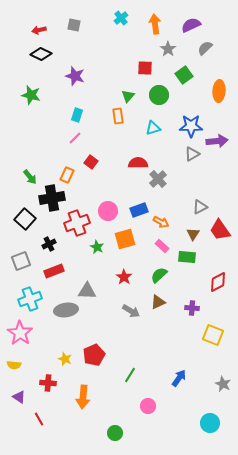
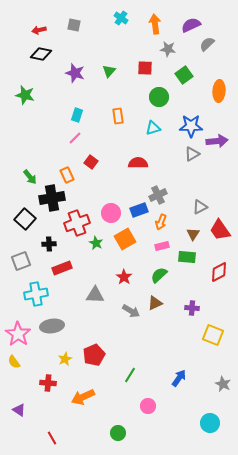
cyan cross at (121, 18): rotated 16 degrees counterclockwise
gray semicircle at (205, 48): moved 2 px right, 4 px up
gray star at (168, 49): rotated 28 degrees counterclockwise
black diamond at (41, 54): rotated 15 degrees counterclockwise
purple star at (75, 76): moved 3 px up
green star at (31, 95): moved 6 px left
green circle at (159, 95): moved 2 px down
green triangle at (128, 96): moved 19 px left, 25 px up
orange rectangle at (67, 175): rotated 49 degrees counterclockwise
gray cross at (158, 179): moved 16 px down; rotated 18 degrees clockwise
pink circle at (108, 211): moved 3 px right, 2 px down
orange arrow at (161, 222): rotated 84 degrees clockwise
orange square at (125, 239): rotated 15 degrees counterclockwise
black cross at (49, 244): rotated 24 degrees clockwise
pink rectangle at (162, 246): rotated 56 degrees counterclockwise
green star at (97, 247): moved 1 px left, 4 px up
red rectangle at (54, 271): moved 8 px right, 3 px up
red diamond at (218, 282): moved 1 px right, 10 px up
gray triangle at (87, 291): moved 8 px right, 4 px down
cyan cross at (30, 299): moved 6 px right, 5 px up; rotated 10 degrees clockwise
brown triangle at (158, 302): moved 3 px left, 1 px down
gray ellipse at (66, 310): moved 14 px left, 16 px down
pink star at (20, 333): moved 2 px left, 1 px down
yellow star at (65, 359): rotated 24 degrees clockwise
yellow semicircle at (14, 365): moved 3 px up; rotated 48 degrees clockwise
purple triangle at (19, 397): moved 13 px down
orange arrow at (83, 397): rotated 60 degrees clockwise
red line at (39, 419): moved 13 px right, 19 px down
green circle at (115, 433): moved 3 px right
